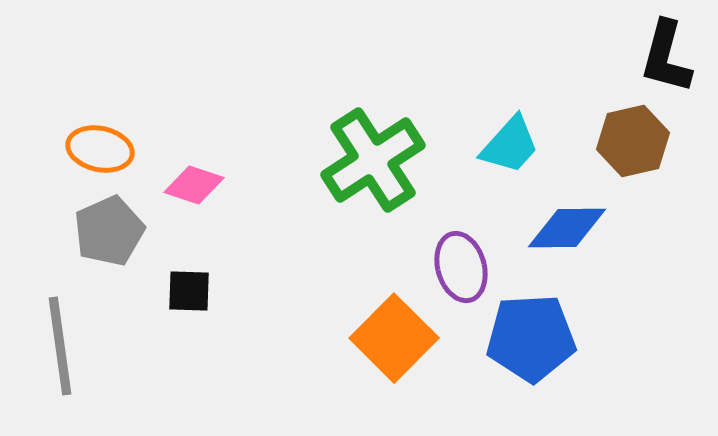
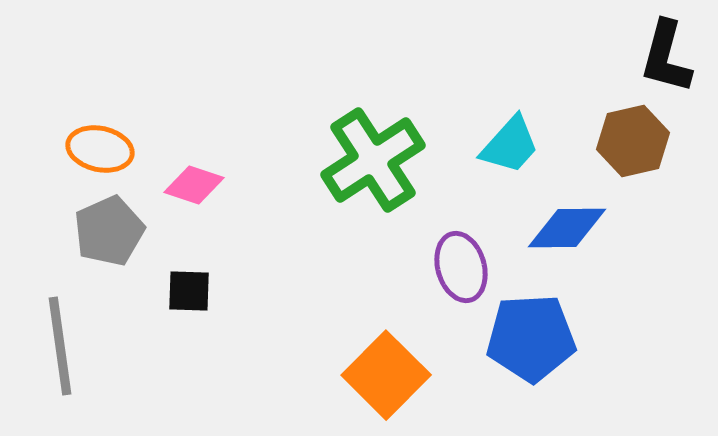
orange square: moved 8 px left, 37 px down
